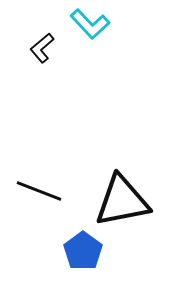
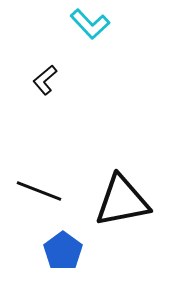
black L-shape: moved 3 px right, 32 px down
blue pentagon: moved 20 px left
